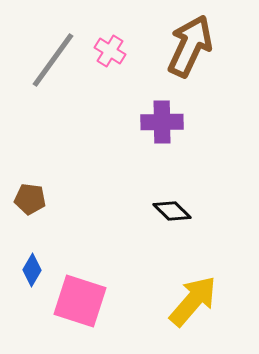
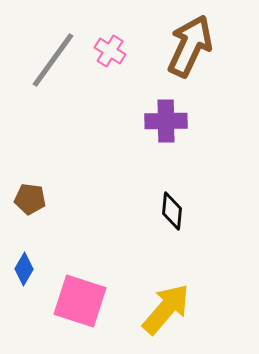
purple cross: moved 4 px right, 1 px up
black diamond: rotated 51 degrees clockwise
blue diamond: moved 8 px left, 1 px up
yellow arrow: moved 27 px left, 8 px down
